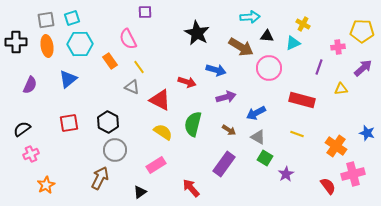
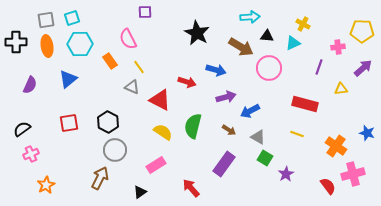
red rectangle at (302, 100): moved 3 px right, 4 px down
blue arrow at (256, 113): moved 6 px left, 2 px up
green semicircle at (193, 124): moved 2 px down
